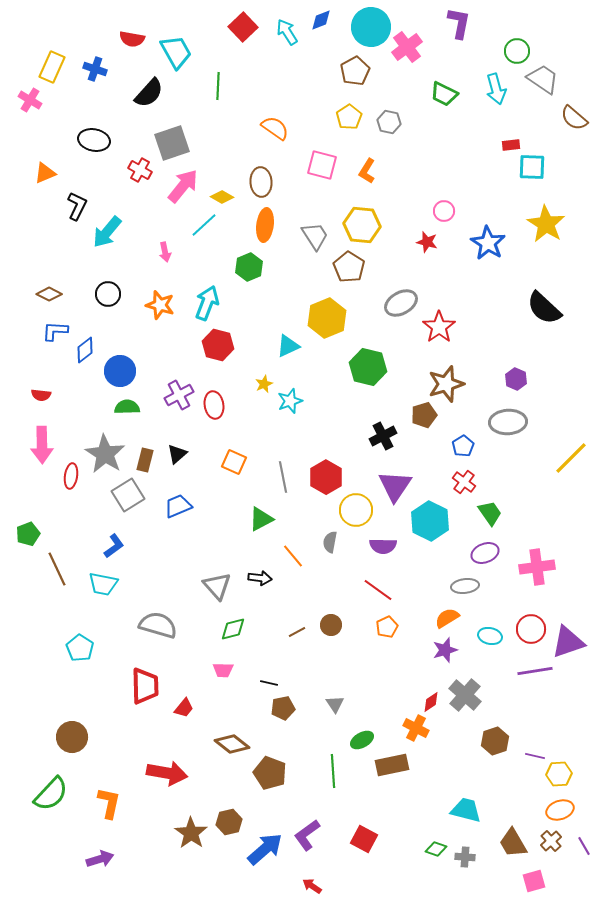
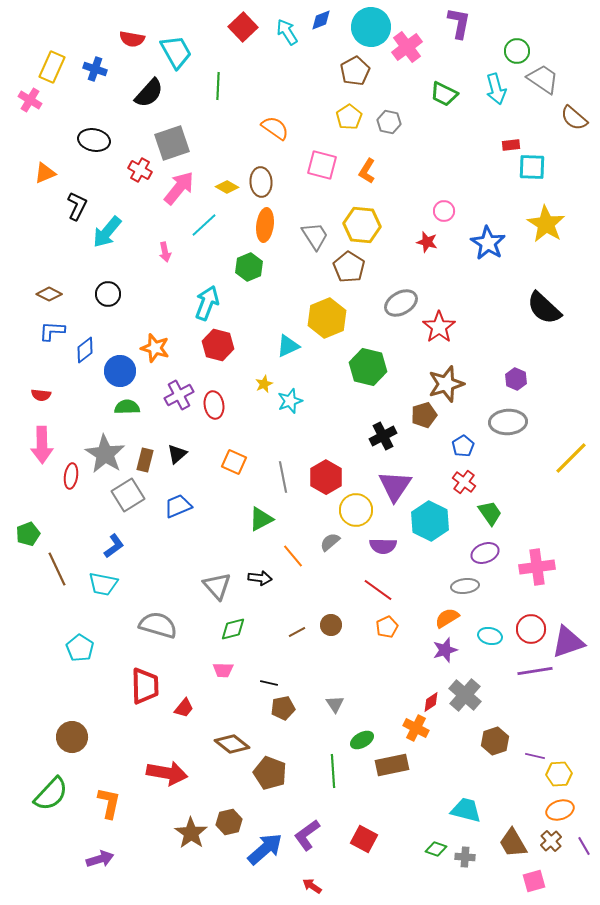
pink arrow at (183, 186): moved 4 px left, 2 px down
yellow diamond at (222, 197): moved 5 px right, 10 px up
orange star at (160, 305): moved 5 px left, 43 px down
blue L-shape at (55, 331): moved 3 px left
gray semicircle at (330, 542): rotated 40 degrees clockwise
